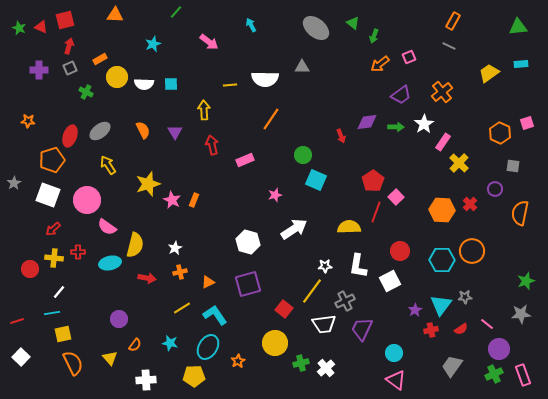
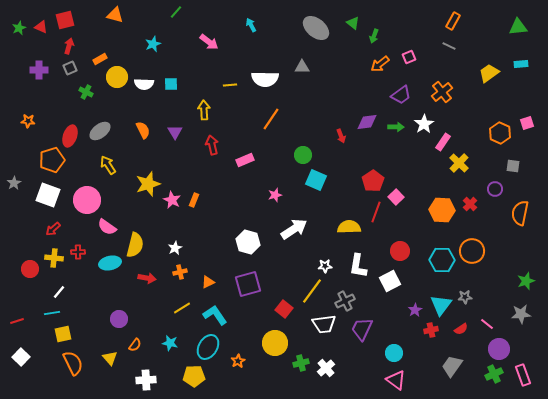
orange triangle at (115, 15): rotated 12 degrees clockwise
green star at (19, 28): rotated 24 degrees clockwise
